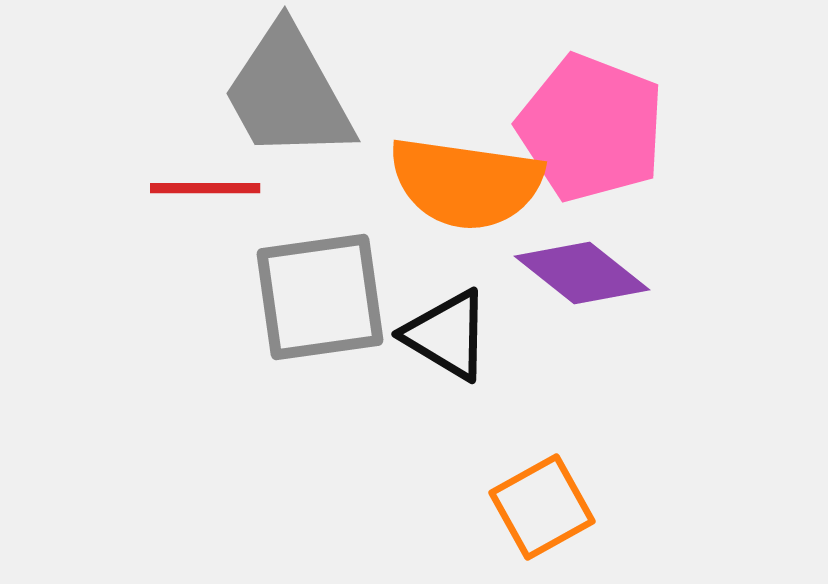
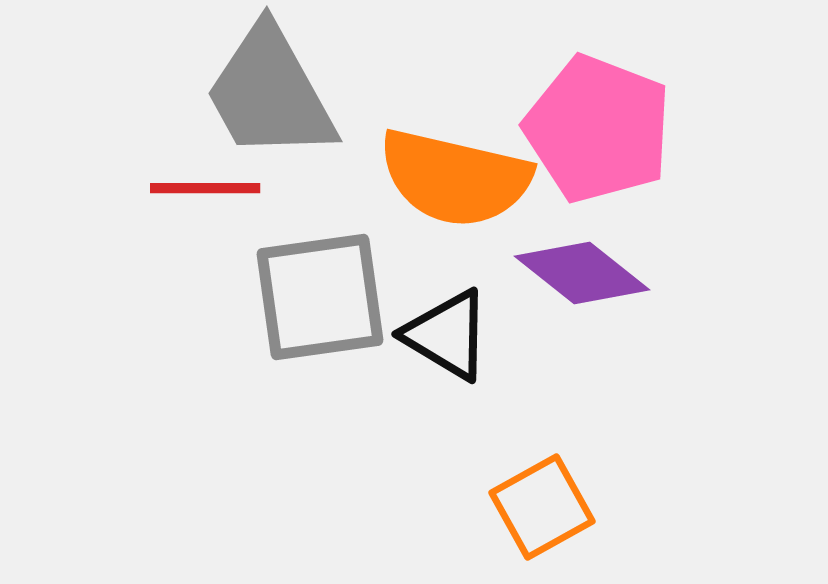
gray trapezoid: moved 18 px left
pink pentagon: moved 7 px right, 1 px down
orange semicircle: moved 11 px left, 5 px up; rotated 5 degrees clockwise
